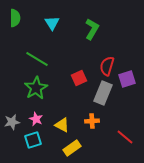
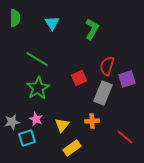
green star: moved 2 px right
yellow triangle: rotated 42 degrees clockwise
cyan square: moved 6 px left, 2 px up
